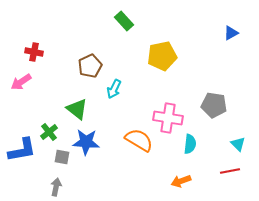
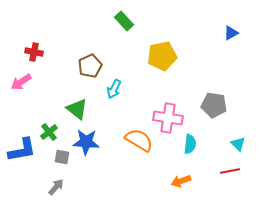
gray arrow: rotated 30 degrees clockwise
